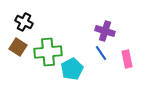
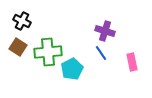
black cross: moved 2 px left, 1 px up
pink rectangle: moved 5 px right, 3 px down
